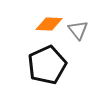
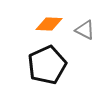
gray triangle: moved 7 px right; rotated 25 degrees counterclockwise
